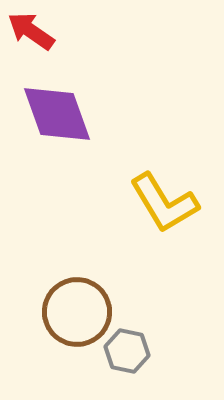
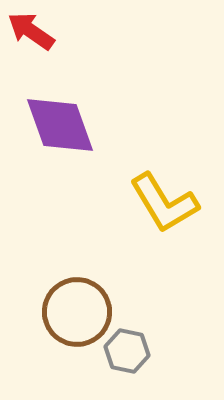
purple diamond: moved 3 px right, 11 px down
